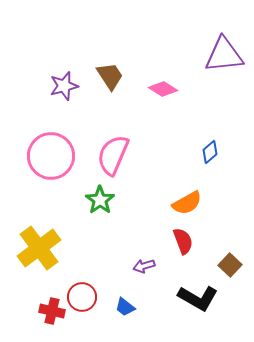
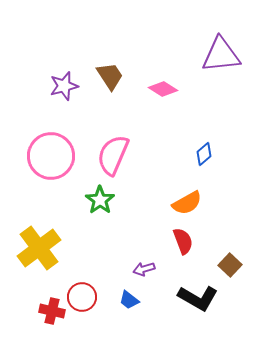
purple triangle: moved 3 px left
blue diamond: moved 6 px left, 2 px down
purple arrow: moved 3 px down
blue trapezoid: moved 4 px right, 7 px up
